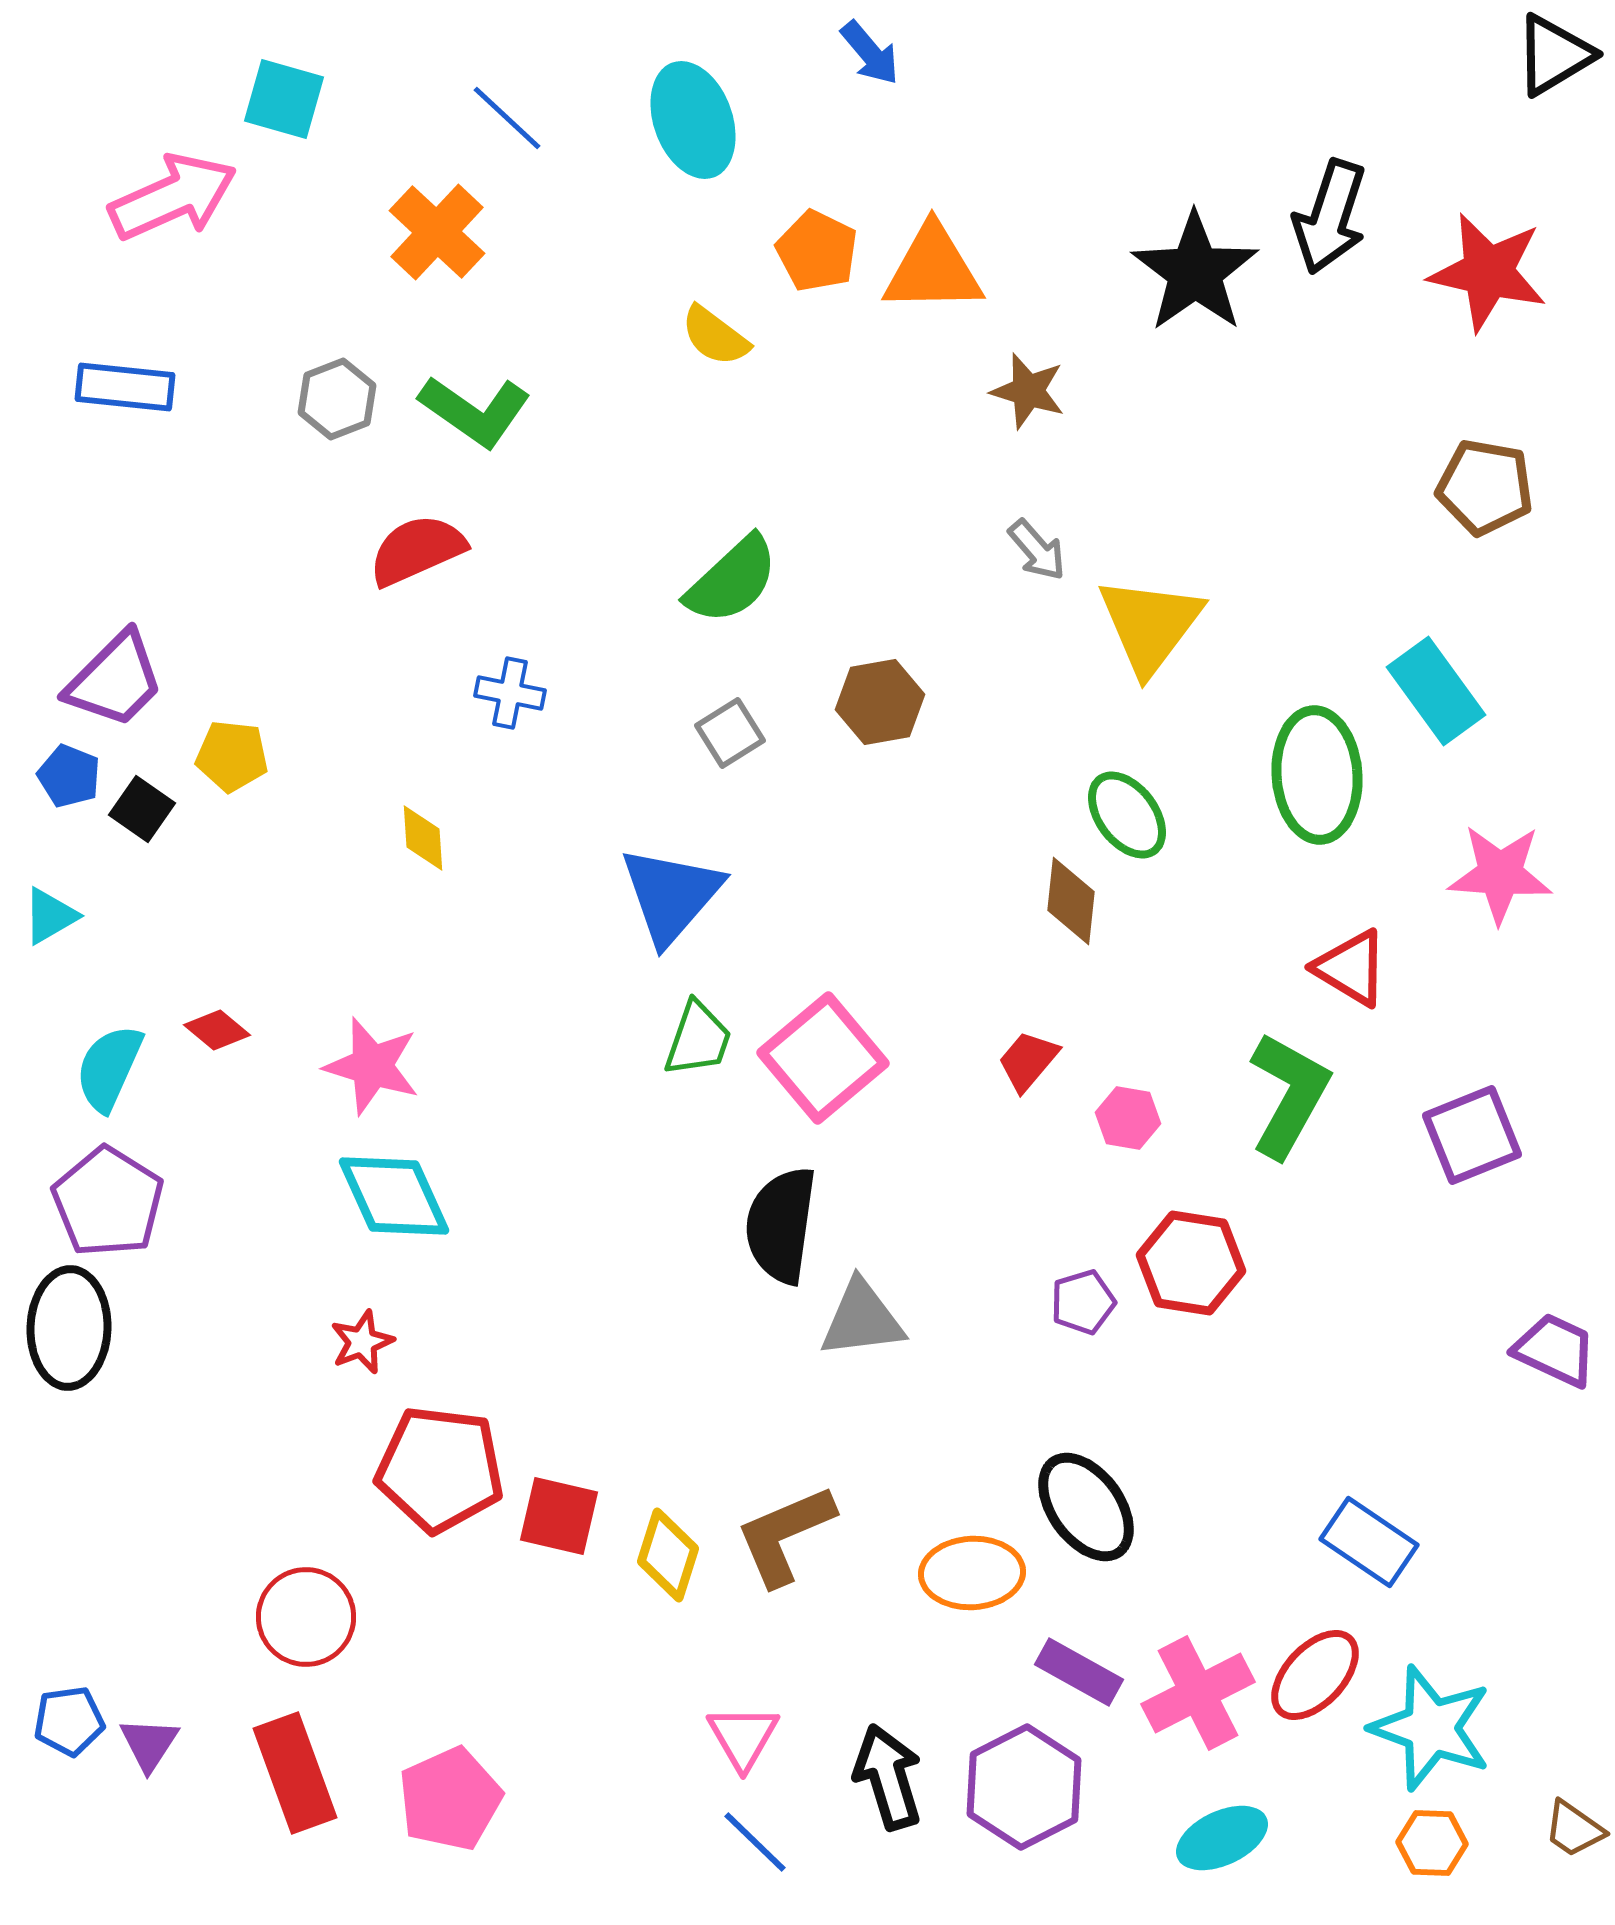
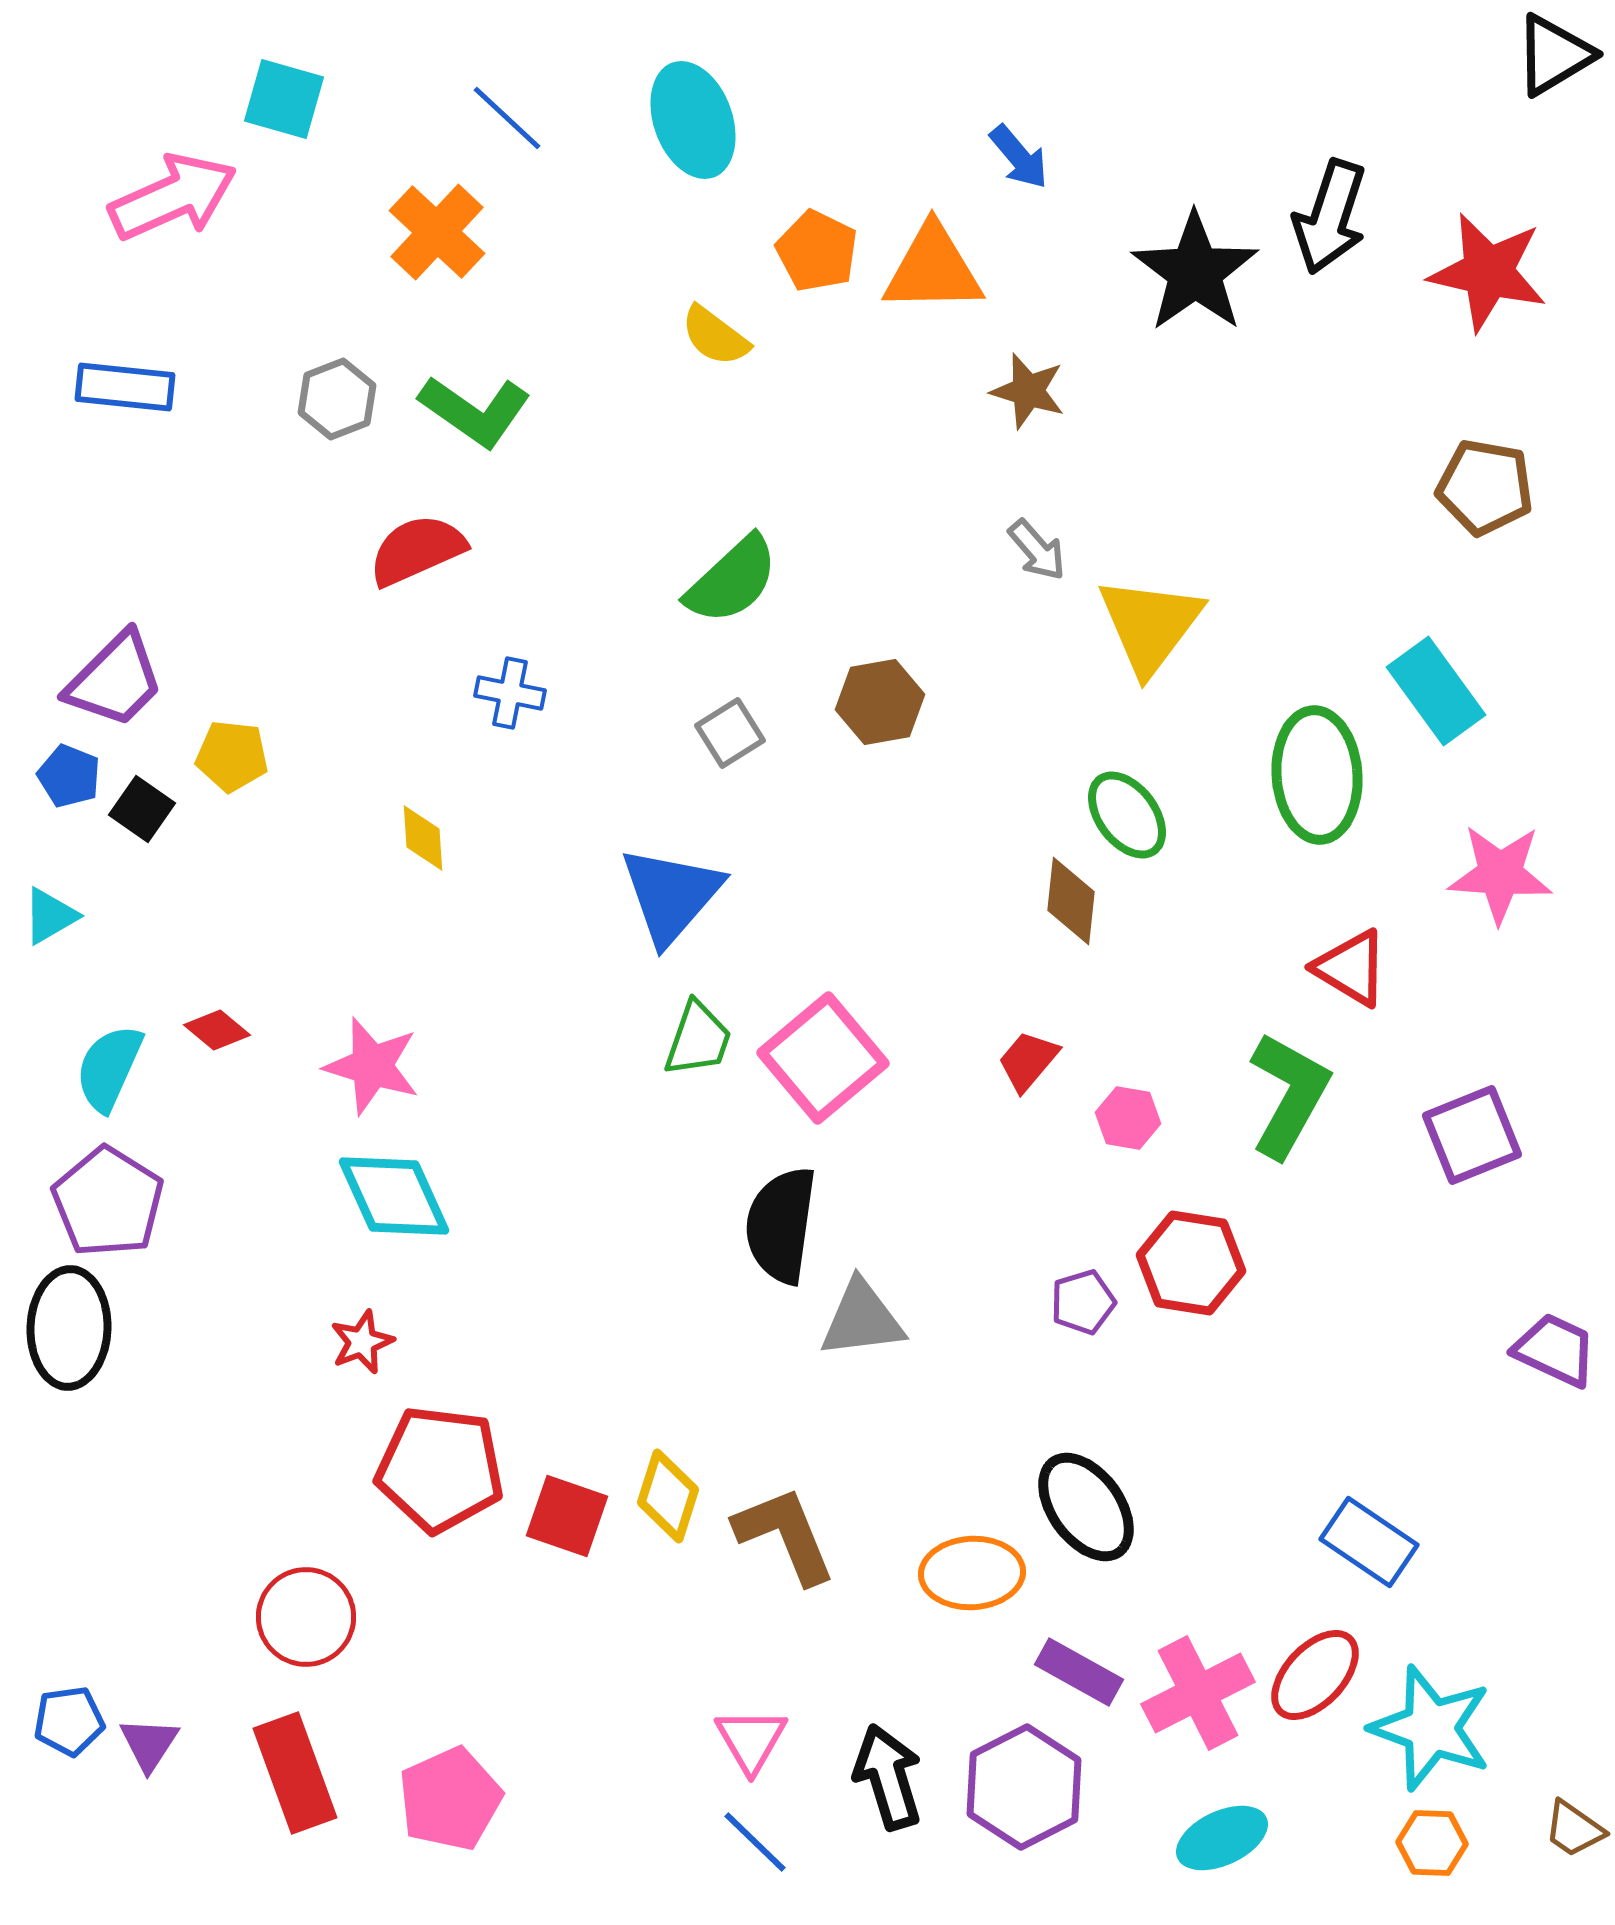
blue arrow at (870, 53): moved 149 px right, 104 px down
red square at (559, 1516): moved 8 px right; rotated 6 degrees clockwise
brown L-shape at (785, 1535): rotated 91 degrees clockwise
yellow diamond at (668, 1555): moved 59 px up
pink triangle at (743, 1737): moved 8 px right, 3 px down
